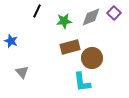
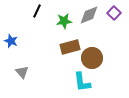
gray diamond: moved 2 px left, 2 px up
